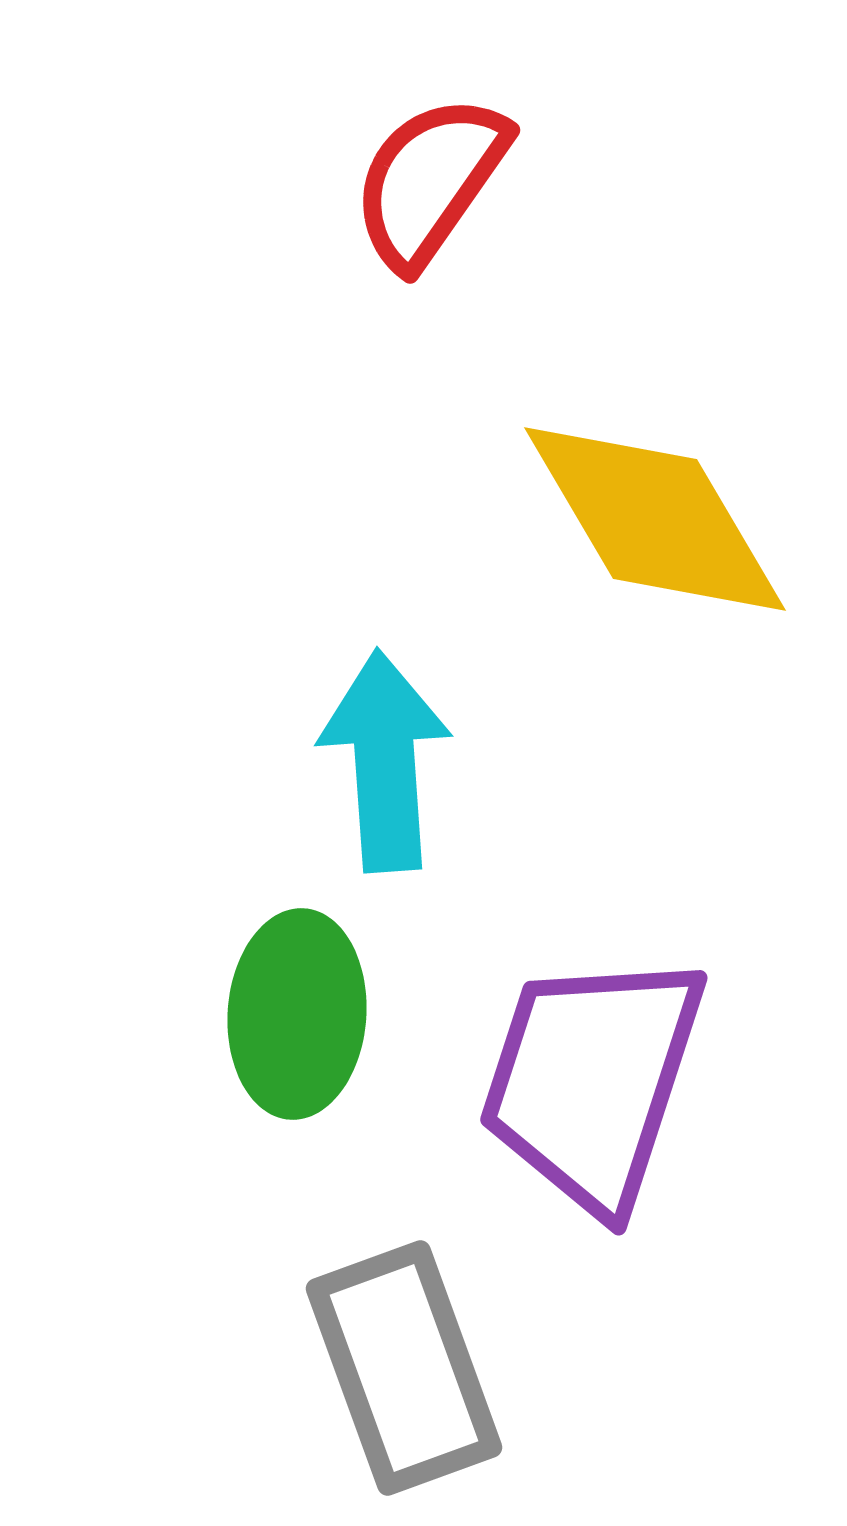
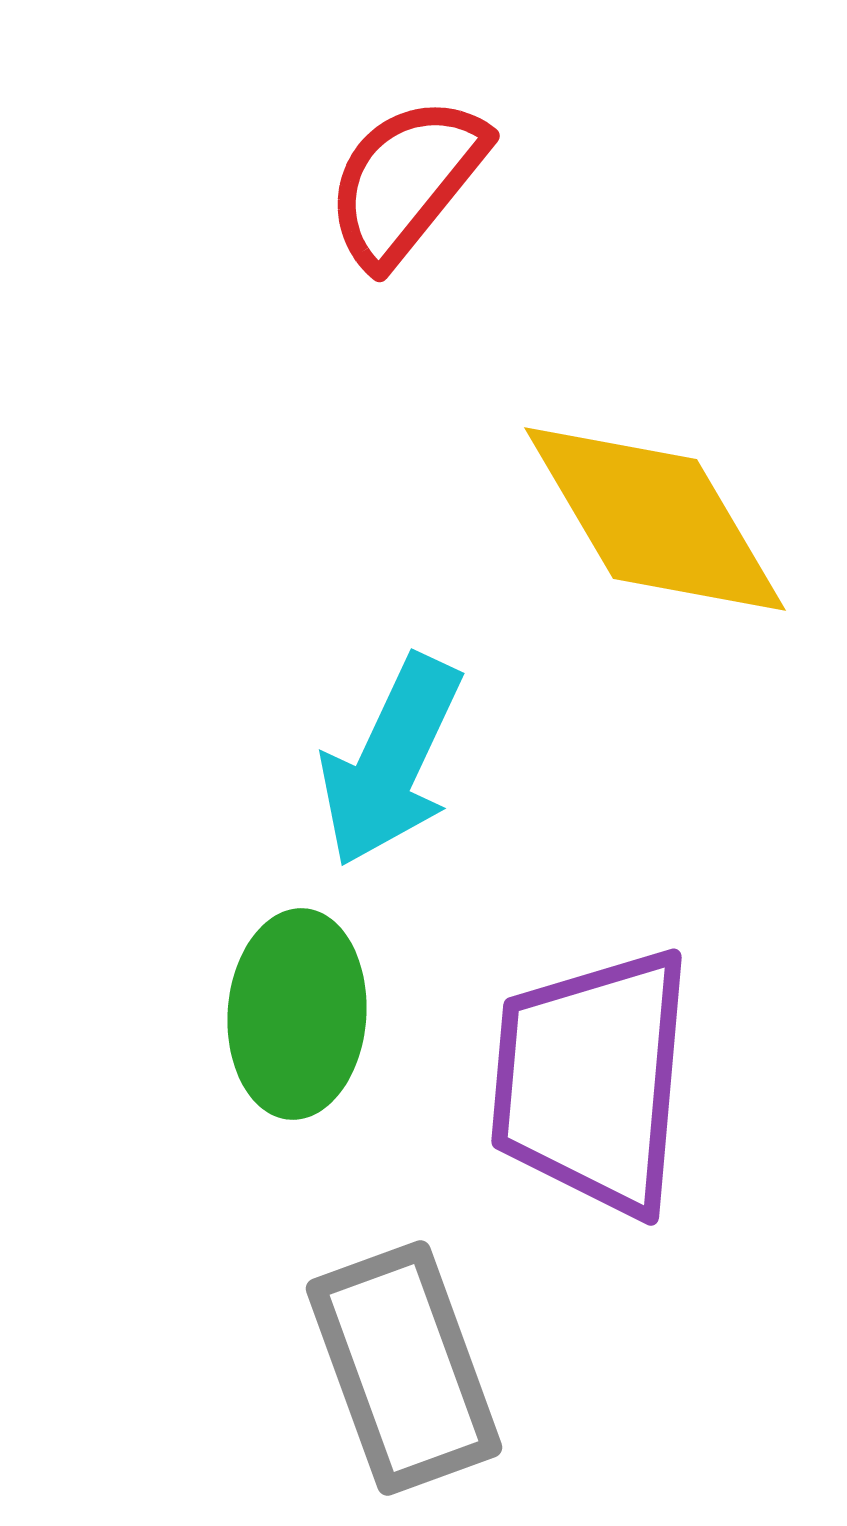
red semicircle: moved 24 px left; rotated 4 degrees clockwise
cyan arrow: moved 6 px right; rotated 151 degrees counterclockwise
purple trapezoid: rotated 13 degrees counterclockwise
